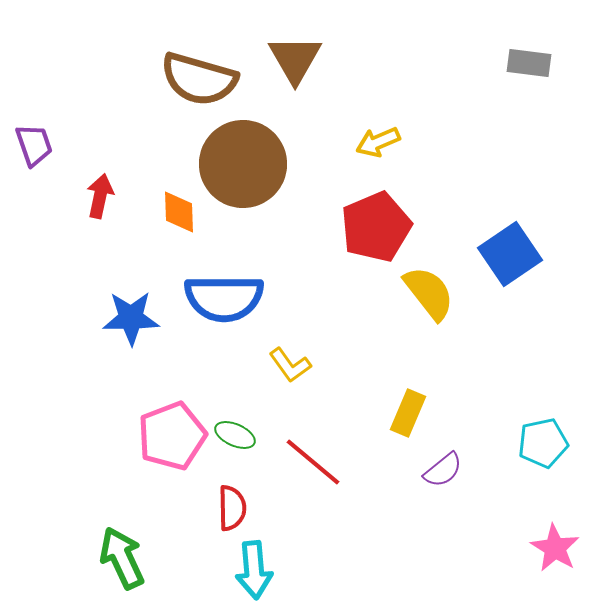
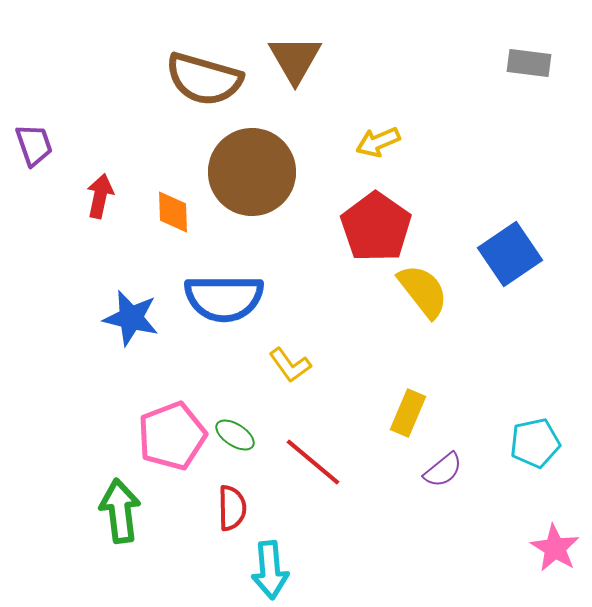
brown semicircle: moved 5 px right
brown circle: moved 9 px right, 8 px down
orange diamond: moved 6 px left
red pentagon: rotated 14 degrees counterclockwise
yellow semicircle: moved 6 px left, 2 px up
blue star: rotated 14 degrees clockwise
green ellipse: rotated 9 degrees clockwise
cyan pentagon: moved 8 px left
green arrow: moved 2 px left, 47 px up; rotated 18 degrees clockwise
cyan arrow: moved 16 px right
